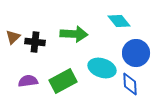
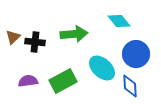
green arrow: rotated 8 degrees counterclockwise
blue circle: moved 1 px down
cyan ellipse: rotated 24 degrees clockwise
blue diamond: moved 2 px down
